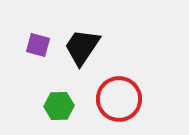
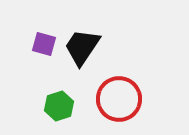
purple square: moved 6 px right, 1 px up
green hexagon: rotated 16 degrees counterclockwise
